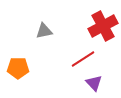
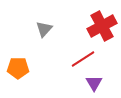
red cross: moved 1 px left
gray triangle: moved 2 px up; rotated 36 degrees counterclockwise
purple triangle: rotated 12 degrees clockwise
